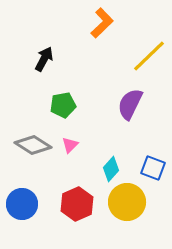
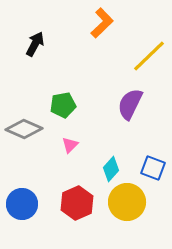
black arrow: moved 9 px left, 15 px up
gray diamond: moved 9 px left, 16 px up; rotated 9 degrees counterclockwise
red hexagon: moved 1 px up
